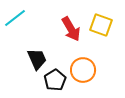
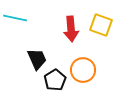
cyan line: rotated 50 degrees clockwise
red arrow: rotated 25 degrees clockwise
